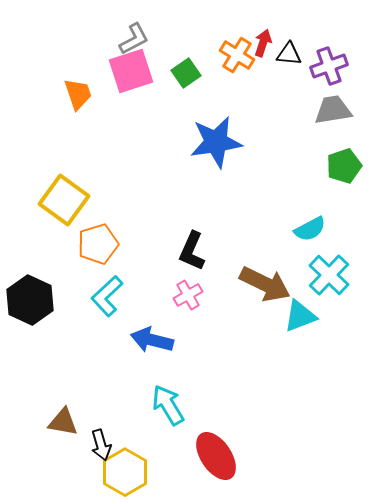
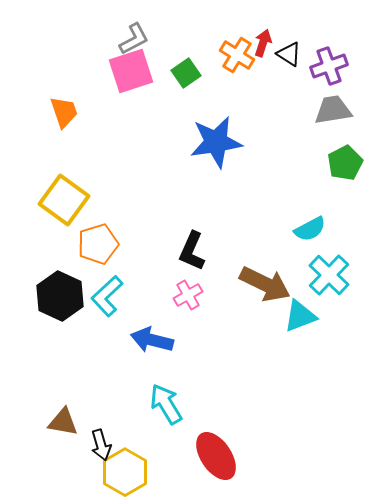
black triangle: rotated 28 degrees clockwise
orange trapezoid: moved 14 px left, 18 px down
green pentagon: moved 1 px right, 3 px up; rotated 8 degrees counterclockwise
black hexagon: moved 30 px right, 4 px up
cyan arrow: moved 2 px left, 1 px up
